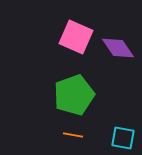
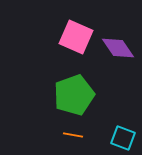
cyan square: rotated 10 degrees clockwise
